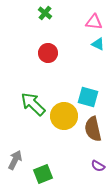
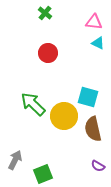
cyan triangle: moved 1 px up
